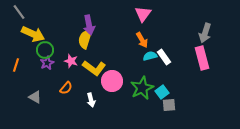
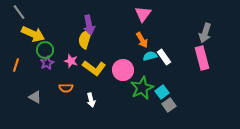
pink circle: moved 11 px right, 11 px up
orange semicircle: rotated 48 degrees clockwise
gray square: rotated 32 degrees counterclockwise
